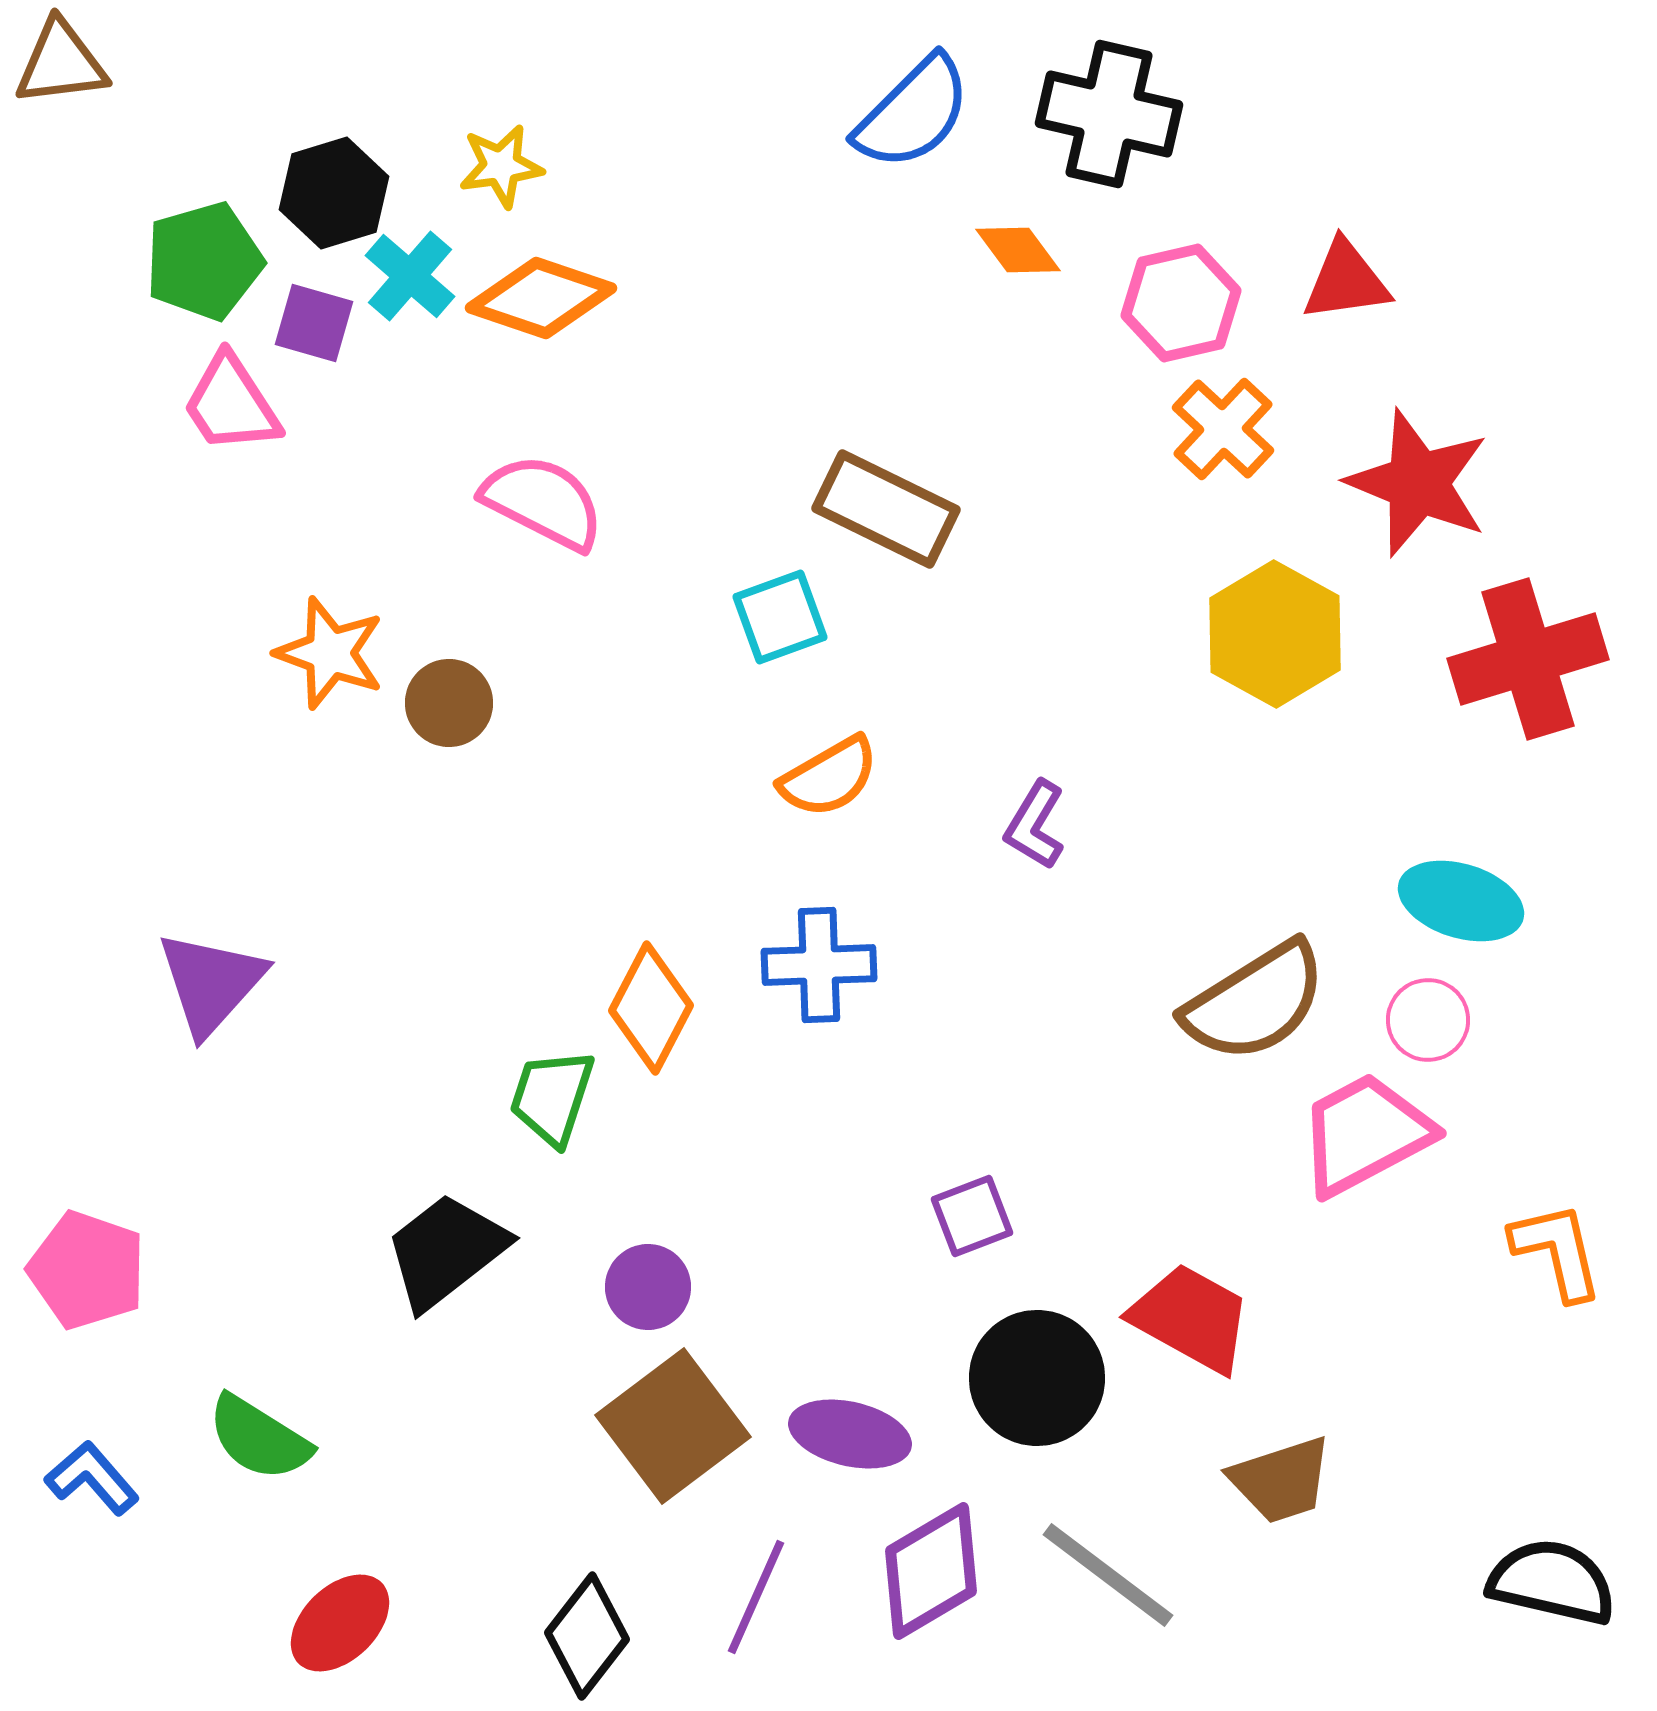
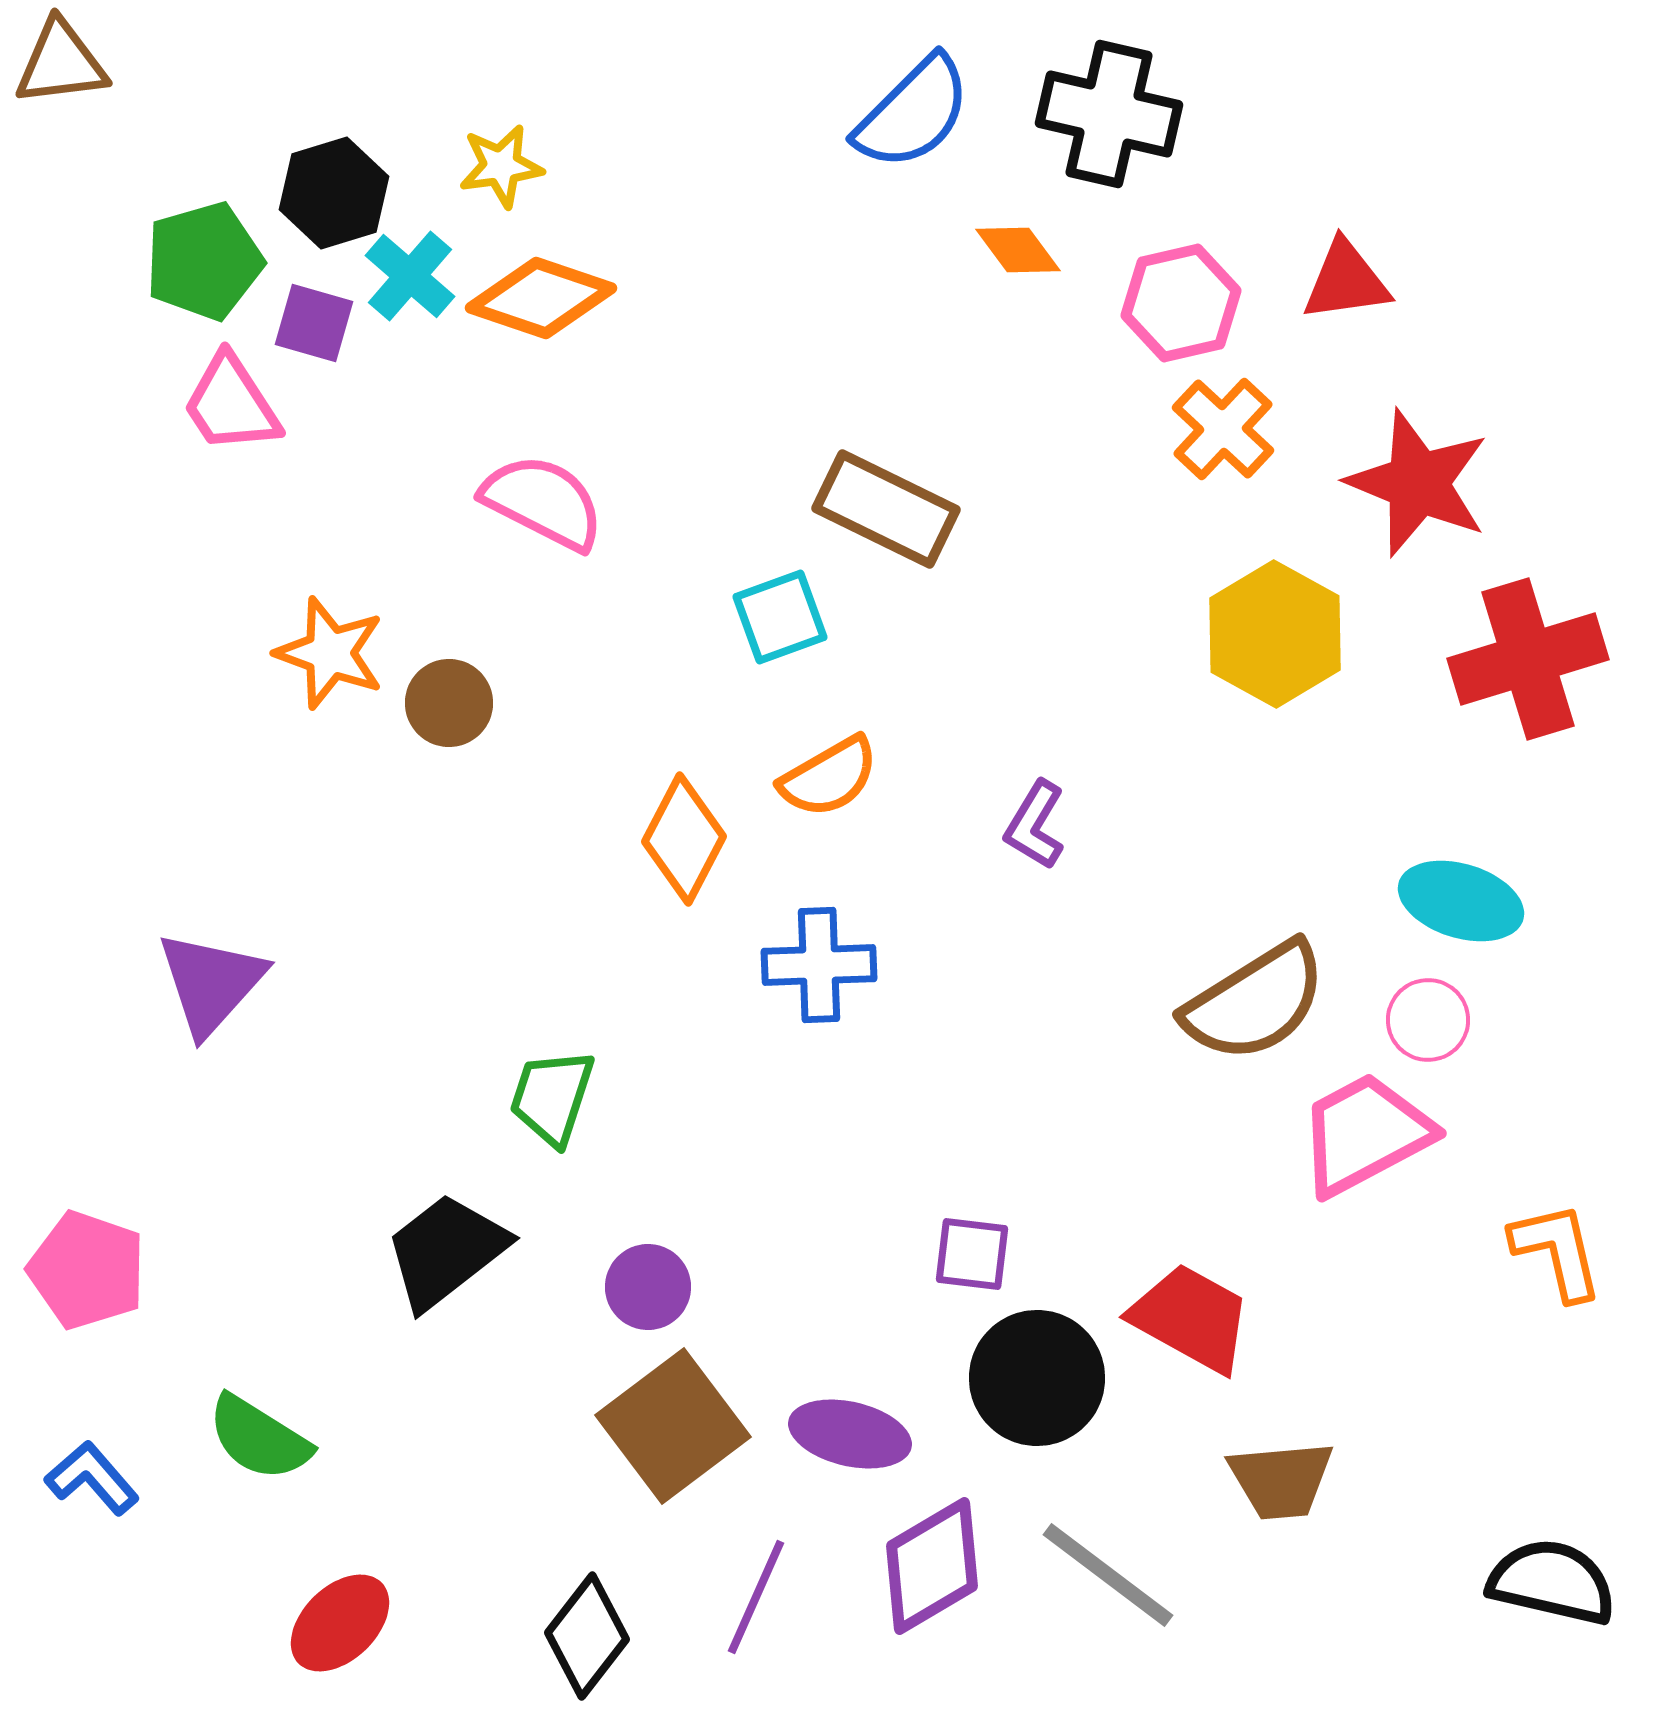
orange diamond at (651, 1008): moved 33 px right, 169 px up
purple square at (972, 1216): moved 38 px down; rotated 28 degrees clockwise
brown trapezoid at (1281, 1480): rotated 13 degrees clockwise
purple diamond at (931, 1571): moved 1 px right, 5 px up
